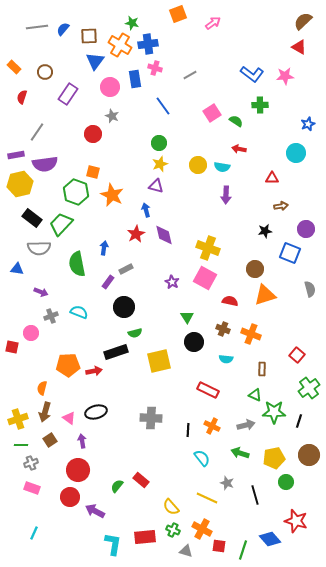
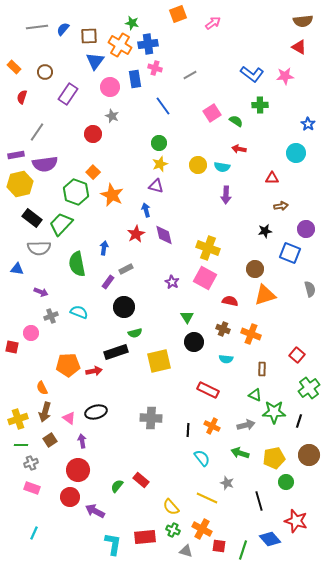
brown semicircle at (303, 21): rotated 144 degrees counterclockwise
blue star at (308, 124): rotated 16 degrees counterclockwise
orange square at (93, 172): rotated 32 degrees clockwise
orange semicircle at (42, 388): rotated 40 degrees counterclockwise
black line at (255, 495): moved 4 px right, 6 px down
